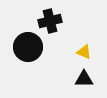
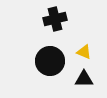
black cross: moved 5 px right, 2 px up
black circle: moved 22 px right, 14 px down
